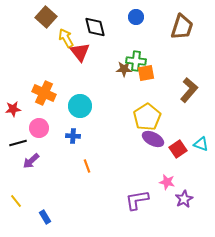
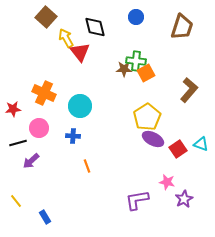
orange square: rotated 18 degrees counterclockwise
